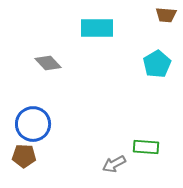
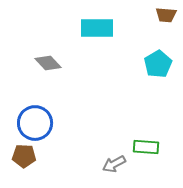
cyan pentagon: moved 1 px right
blue circle: moved 2 px right, 1 px up
